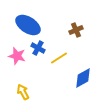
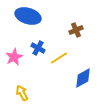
blue ellipse: moved 9 px up; rotated 15 degrees counterclockwise
pink star: moved 3 px left, 1 px down; rotated 30 degrees clockwise
yellow arrow: moved 1 px left, 1 px down
